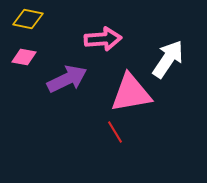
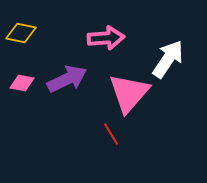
yellow diamond: moved 7 px left, 14 px down
pink arrow: moved 3 px right, 1 px up
pink diamond: moved 2 px left, 26 px down
pink triangle: moved 2 px left; rotated 39 degrees counterclockwise
red line: moved 4 px left, 2 px down
